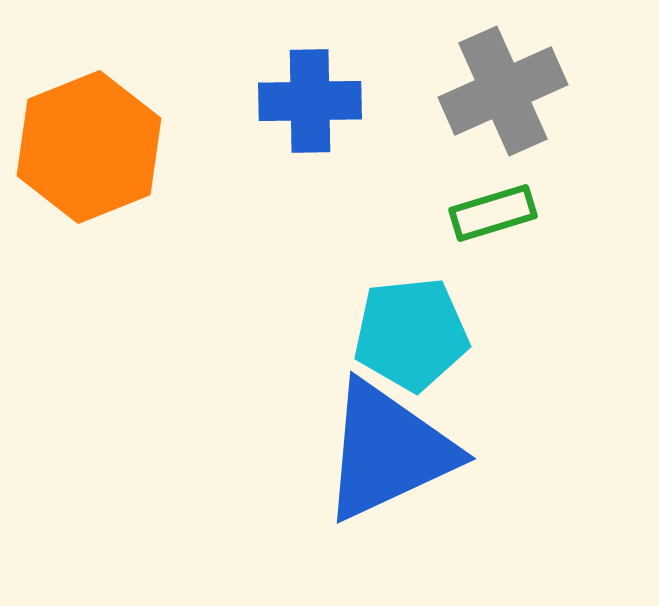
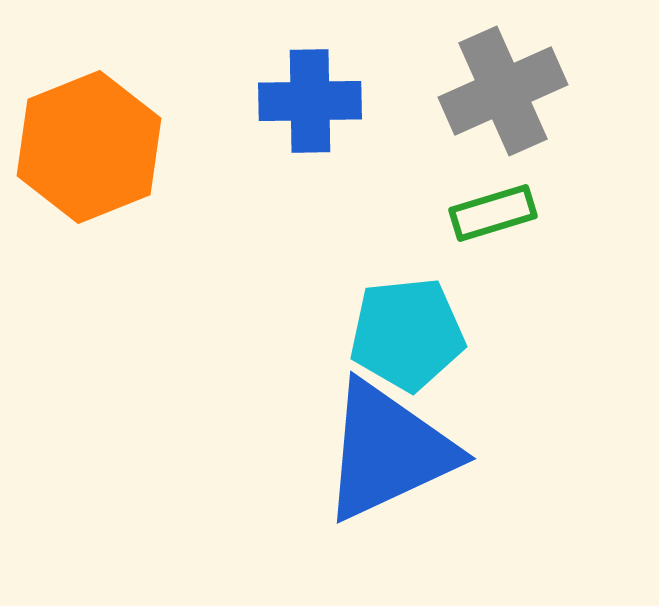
cyan pentagon: moved 4 px left
